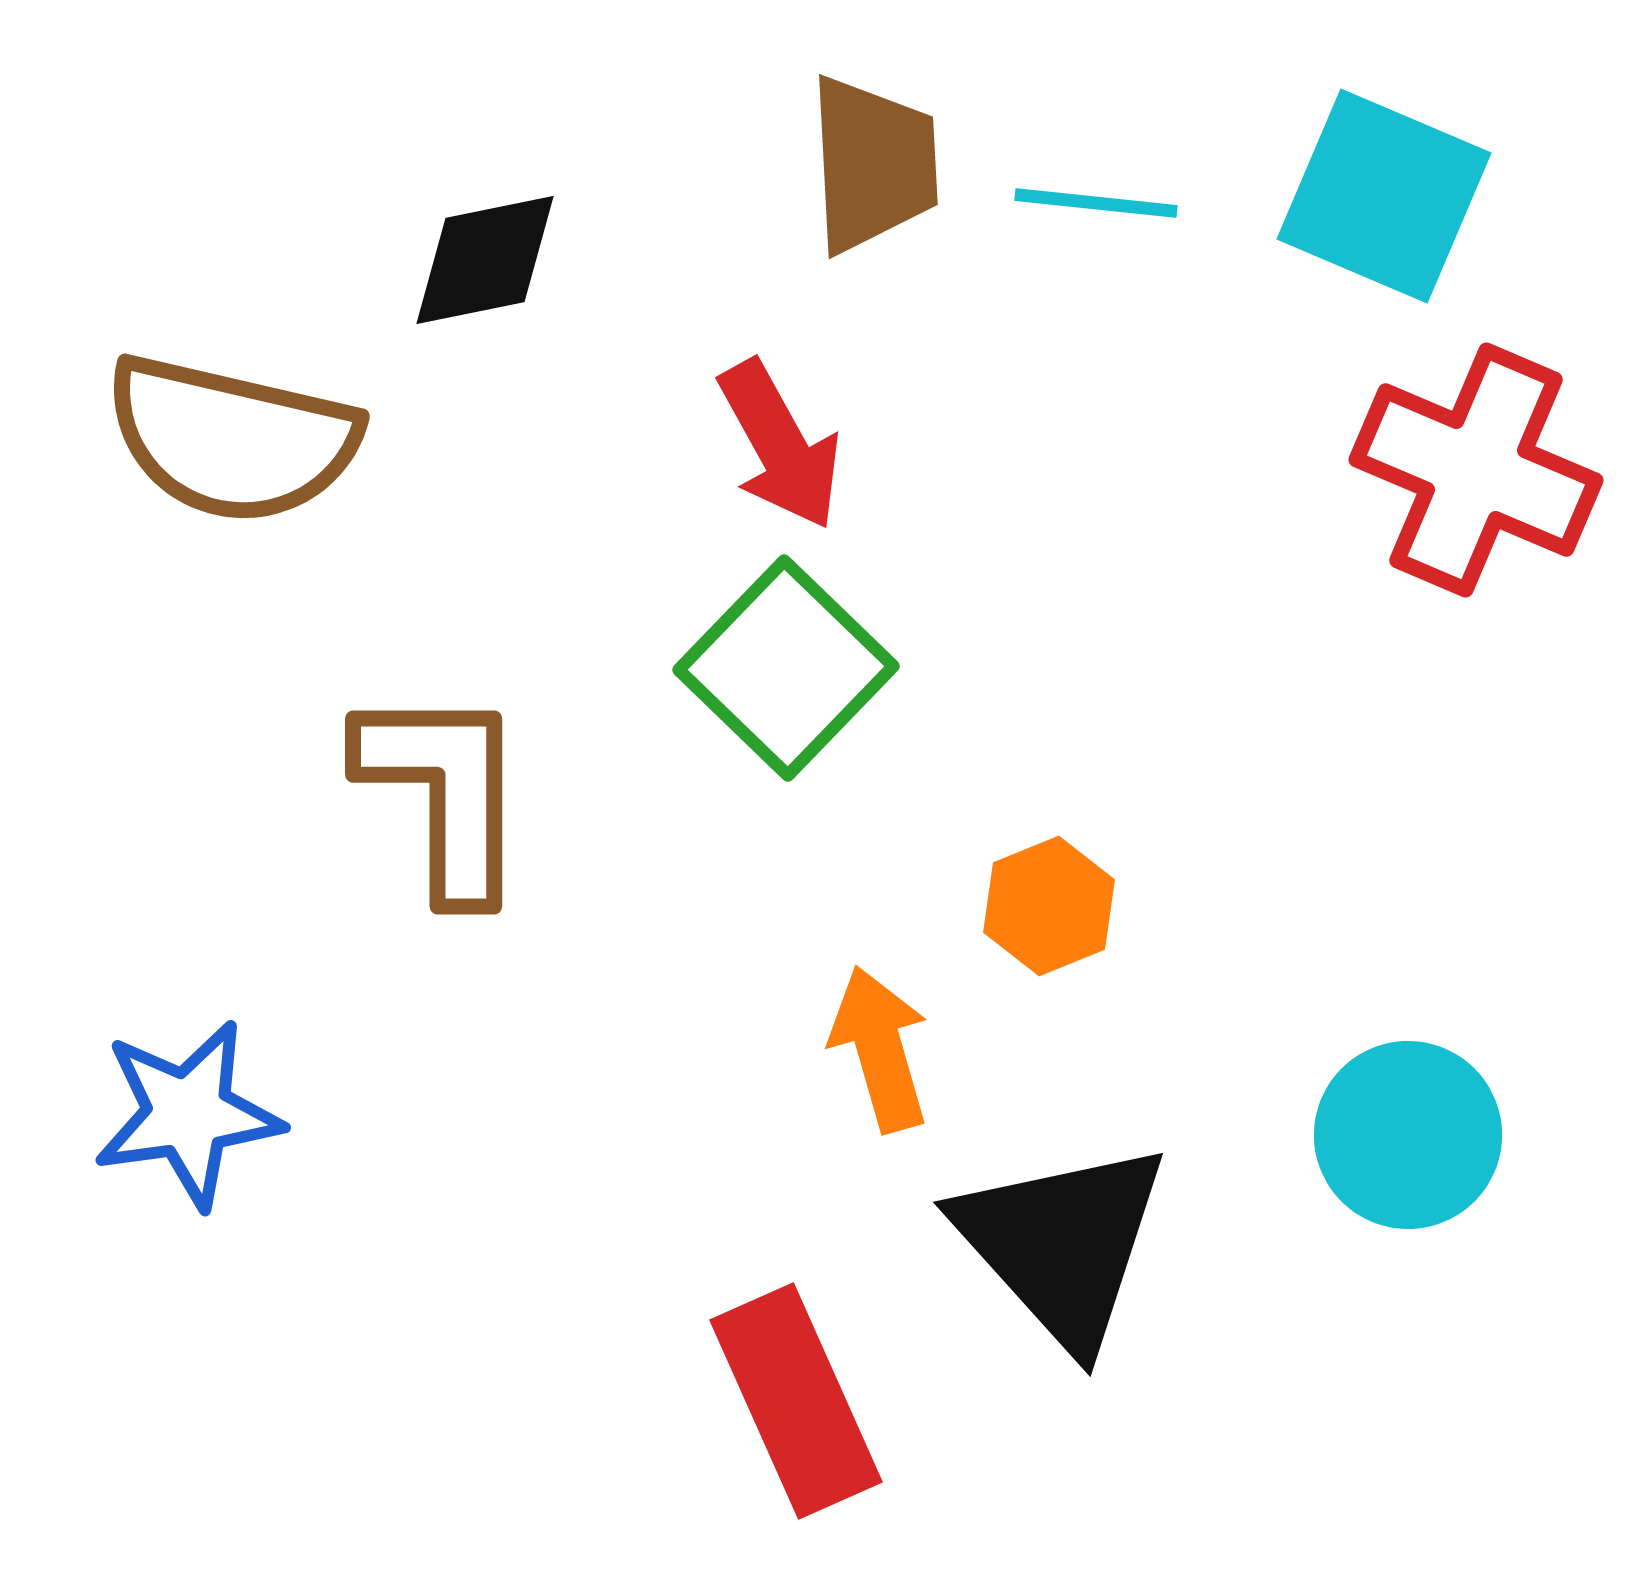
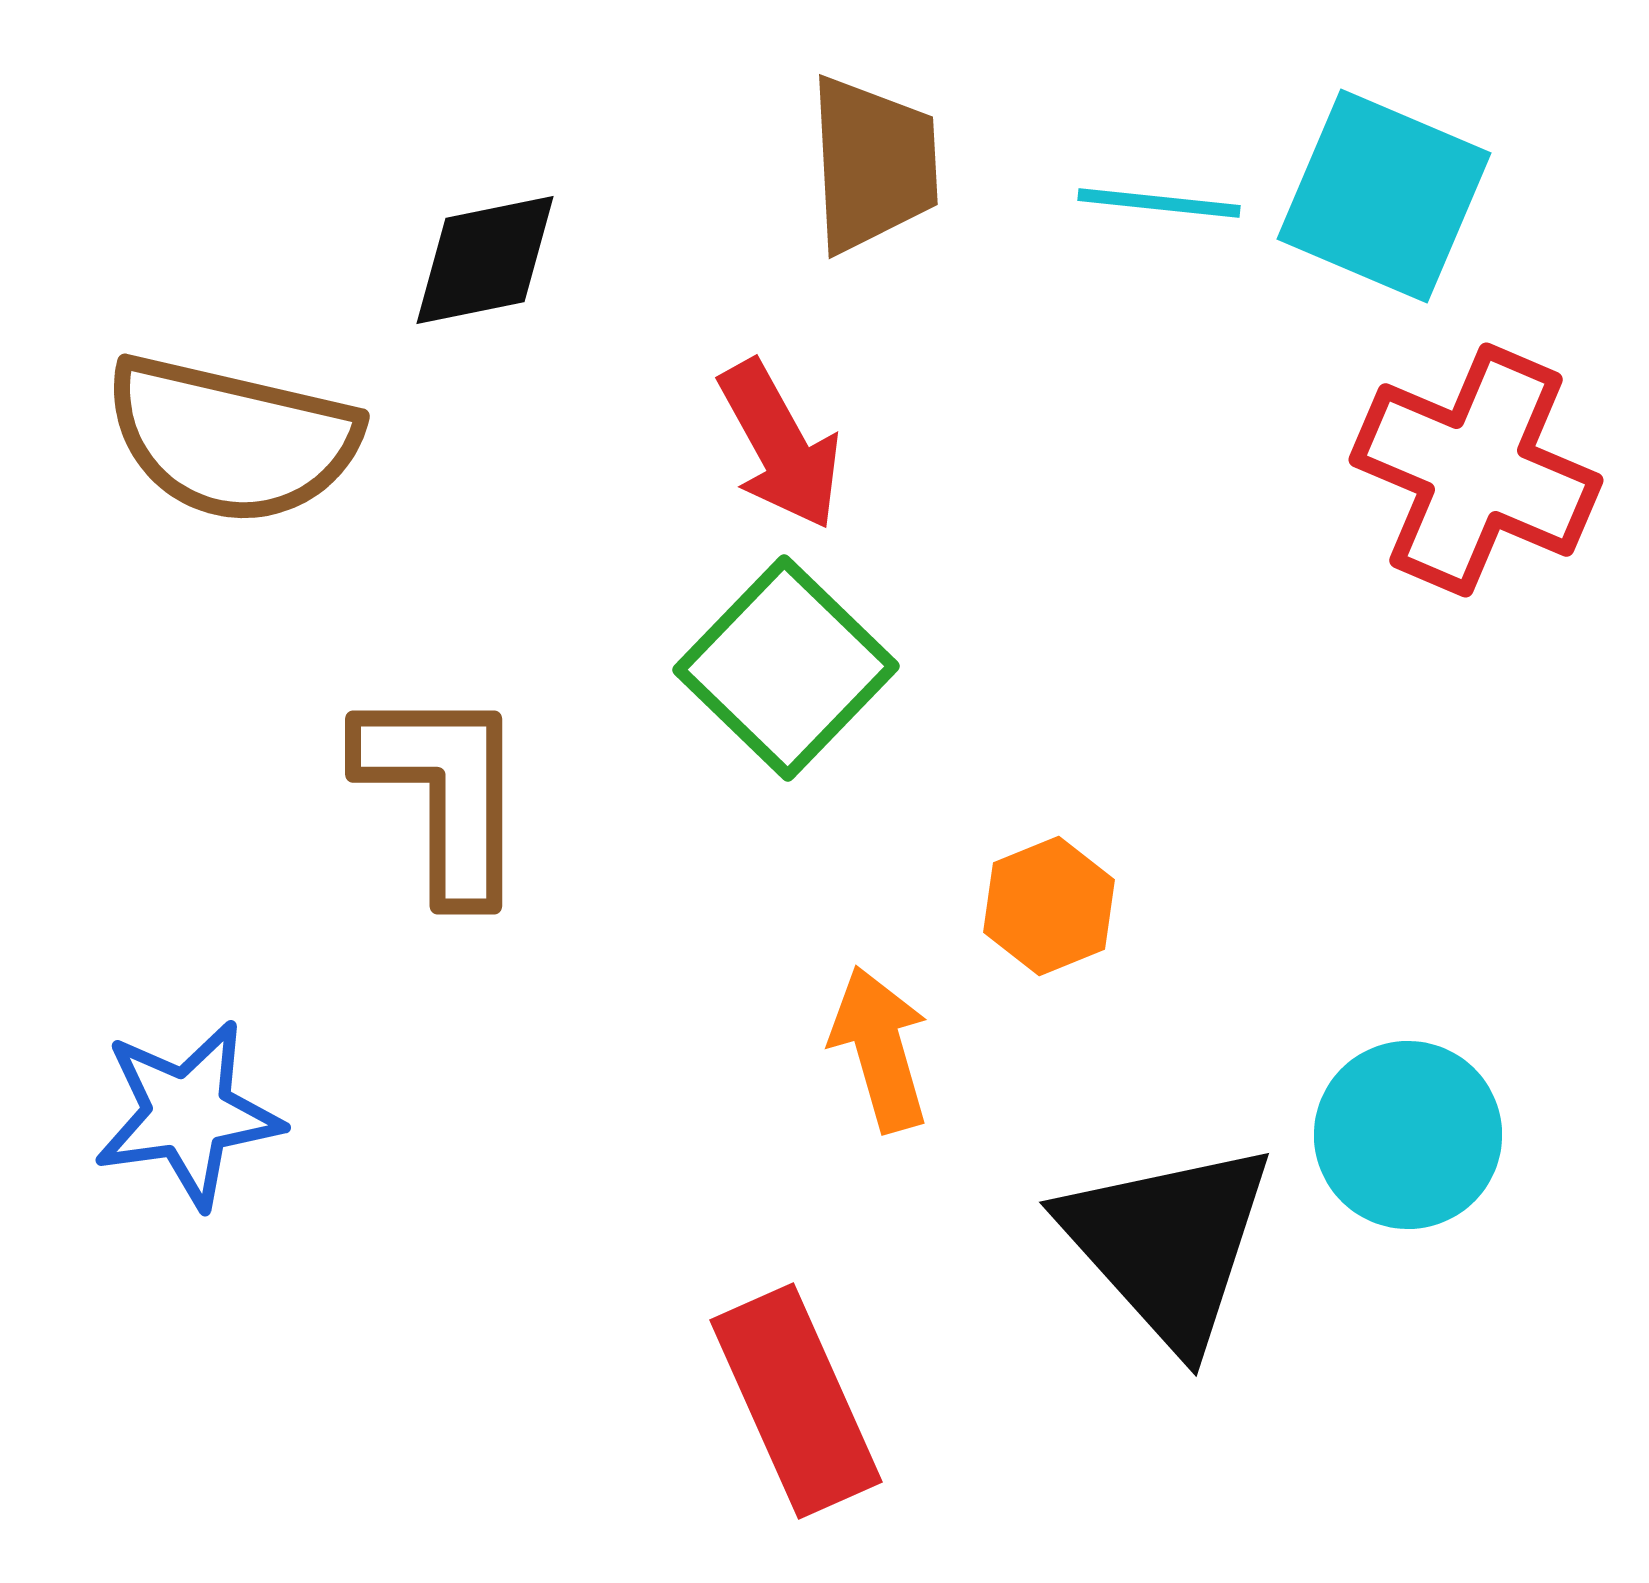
cyan line: moved 63 px right
black triangle: moved 106 px right
